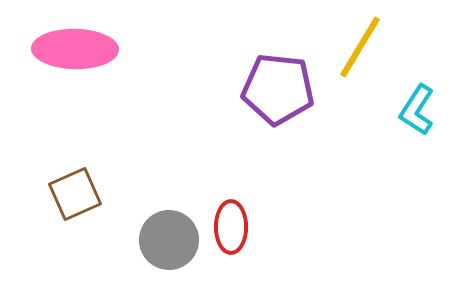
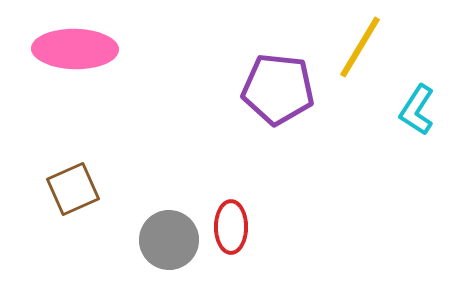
brown square: moved 2 px left, 5 px up
